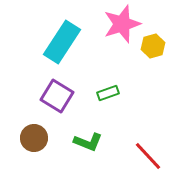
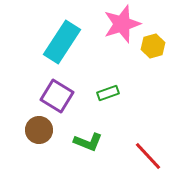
brown circle: moved 5 px right, 8 px up
